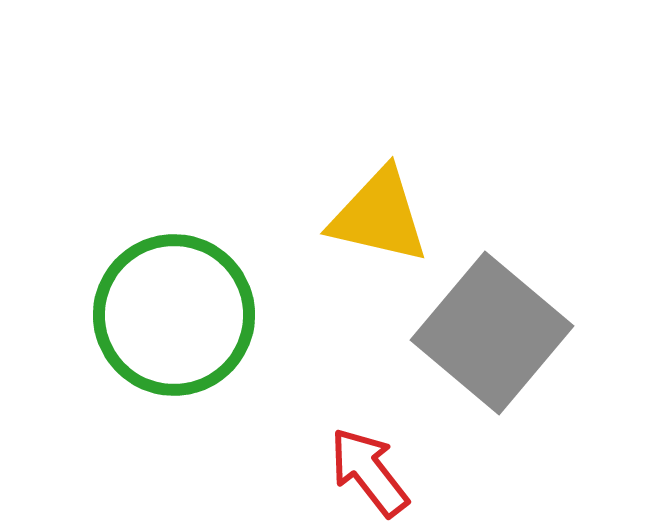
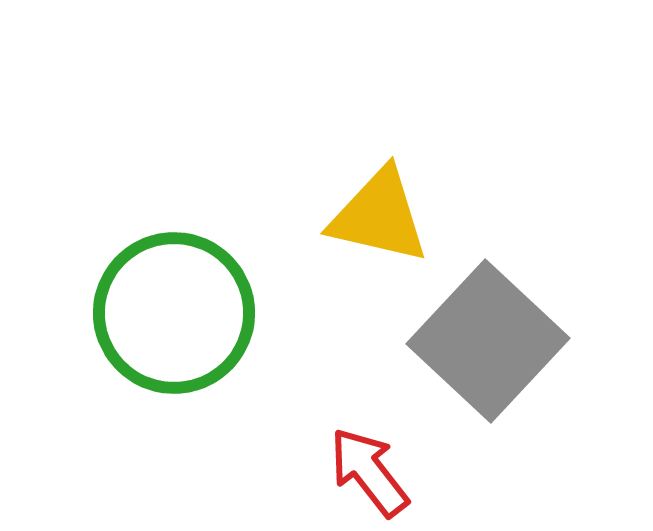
green circle: moved 2 px up
gray square: moved 4 px left, 8 px down; rotated 3 degrees clockwise
